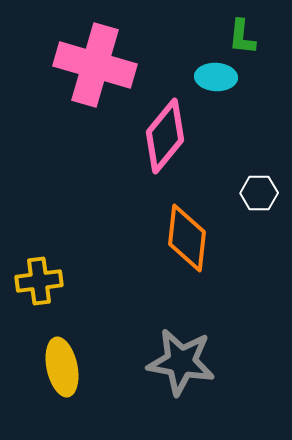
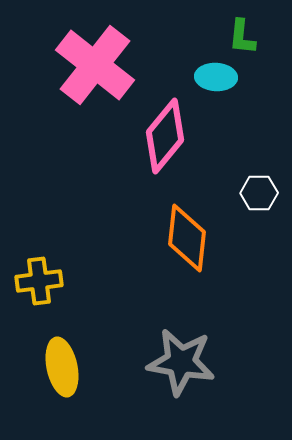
pink cross: rotated 22 degrees clockwise
